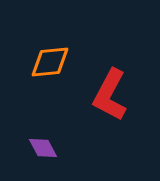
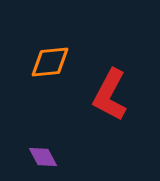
purple diamond: moved 9 px down
